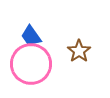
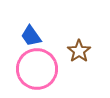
pink circle: moved 6 px right, 5 px down
